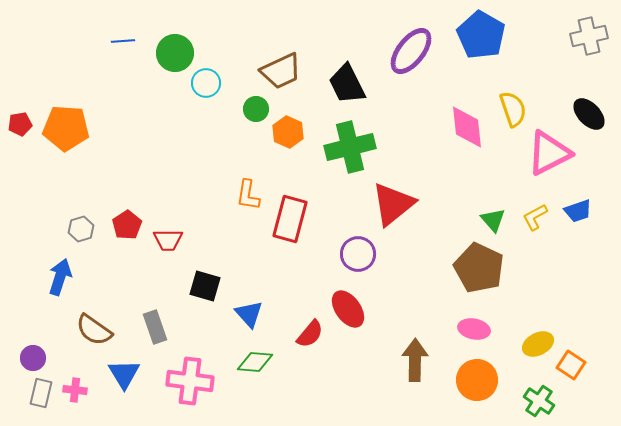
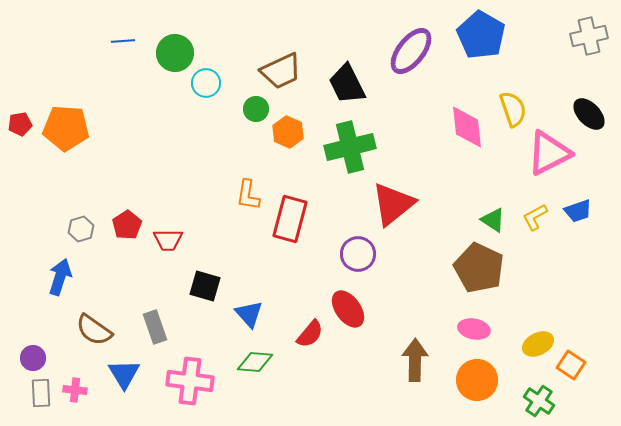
green triangle at (493, 220): rotated 16 degrees counterclockwise
gray rectangle at (41, 393): rotated 16 degrees counterclockwise
